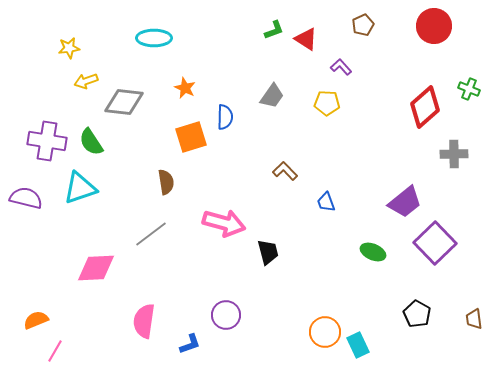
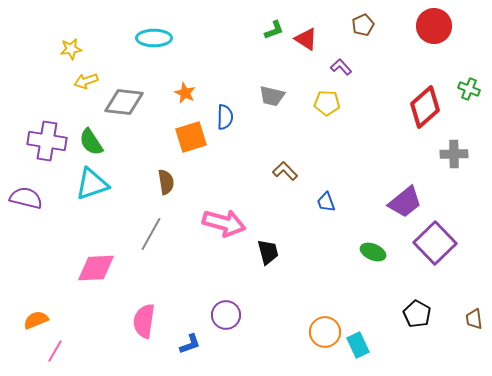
yellow star: moved 2 px right, 1 px down
orange star: moved 5 px down
gray trapezoid: rotated 68 degrees clockwise
cyan triangle: moved 12 px right, 4 px up
gray line: rotated 24 degrees counterclockwise
